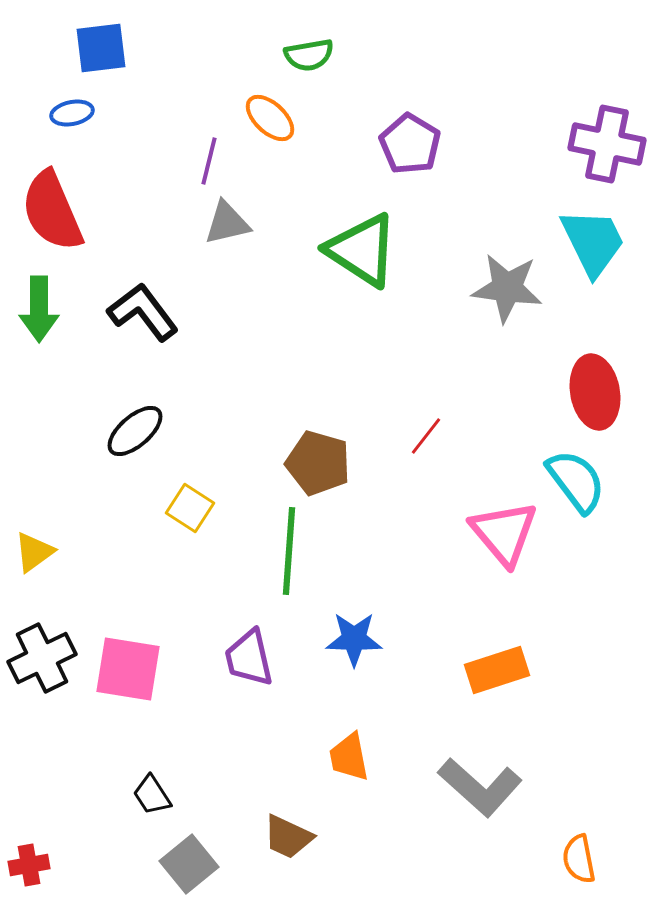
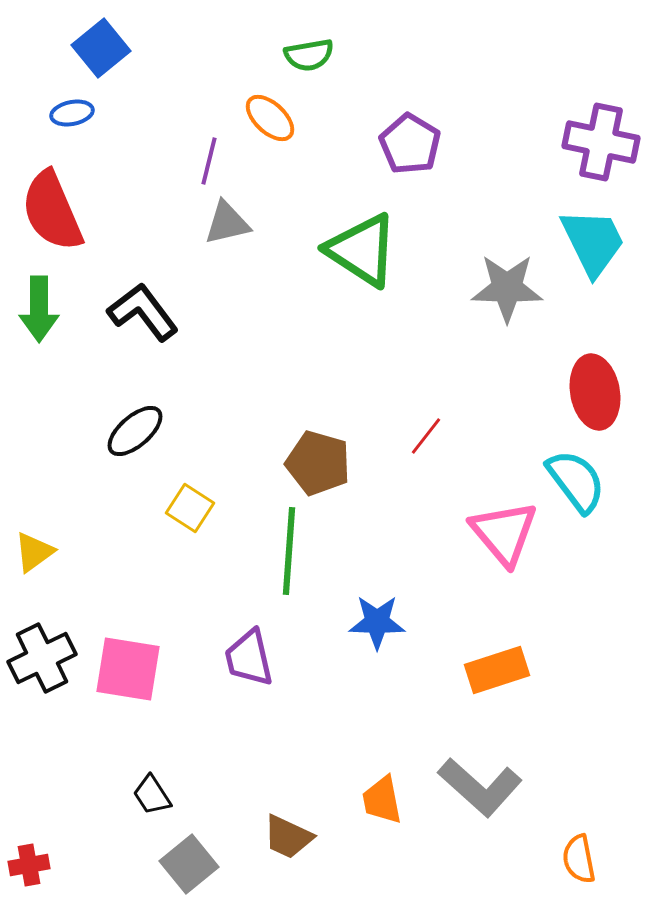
blue square: rotated 32 degrees counterclockwise
purple cross: moved 6 px left, 2 px up
gray star: rotated 6 degrees counterclockwise
blue star: moved 23 px right, 17 px up
orange trapezoid: moved 33 px right, 43 px down
